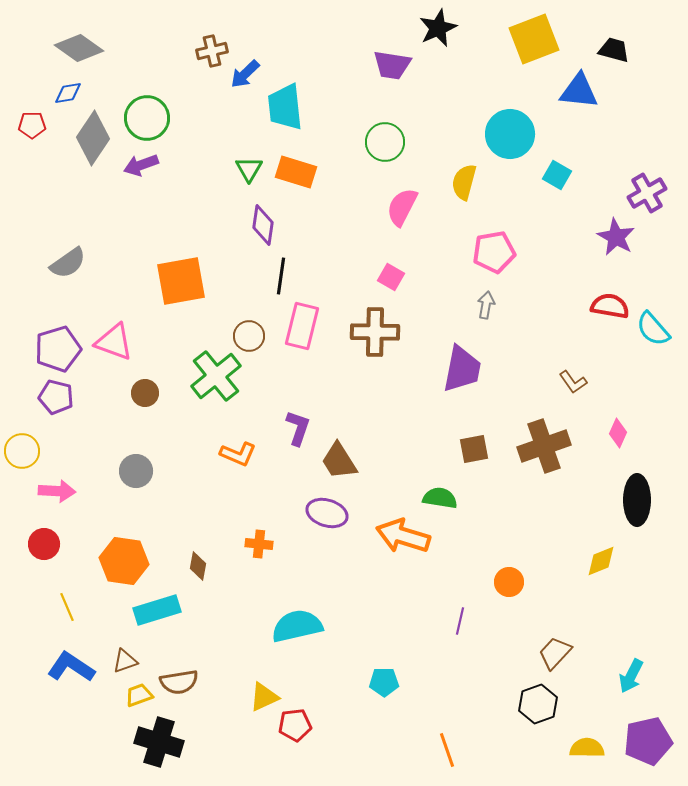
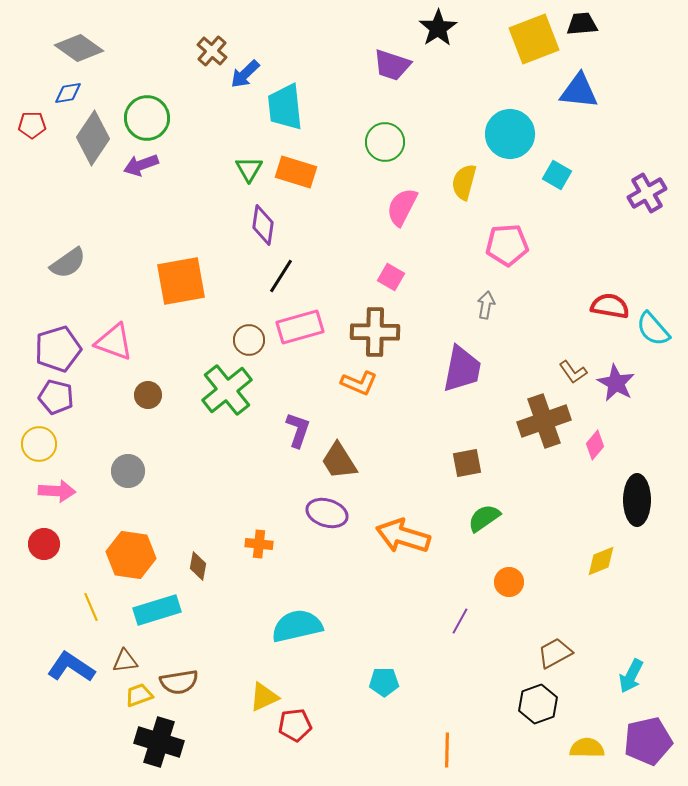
black star at (438, 28): rotated 9 degrees counterclockwise
black trapezoid at (614, 50): moved 32 px left, 26 px up; rotated 20 degrees counterclockwise
brown cross at (212, 51): rotated 36 degrees counterclockwise
purple trapezoid at (392, 65): rotated 9 degrees clockwise
purple star at (616, 237): moved 146 px down
pink pentagon at (494, 252): moved 13 px right, 7 px up; rotated 6 degrees clockwise
black line at (281, 276): rotated 24 degrees clockwise
pink rectangle at (302, 326): moved 2 px left, 1 px down; rotated 60 degrees clockwise
brown circle at (249, 336): moved 4 px down
green cross at (216, 376): moved 11 px right, 14 px down
brown L-shape at (573, 382): moved 10 px up
brown circle at (145, 393): moved 3 px right, 2 px down
purple L-shape at (298, 428): moved 2 px down
pink diamond at (618, 433): moved 23 px left, 12 px down; rotated 16 degrees clockwise
brown cross at (544, 446): moved 25 px up
brown square at (474, 449): moved 7 px left, 14 px down
yellow circle at (22, 451): moved 17 px right, 7 px up
orange L-shape at (238, 454): moved 121 px right, 71 px up
gray circle at (136, 471): moved 8 px left
green semicircle at (440, 498): moved 44 px right, 20 px down; rotated 44 degrees counterclockwise
orange hexagon at (124, 561): moved 7 px right, 6 px up
yellow line at (67, 607): moved 24 px right
purple line at (460, 621): rotated 16 degrees clockwise
brown trapezoid at (555, 653): rotated 18 degrees clockwise
brown triangle at (125, 661): rotated 12 degrees clockwise
orange line at (447, 750): rotated 20 degrees clockwise
